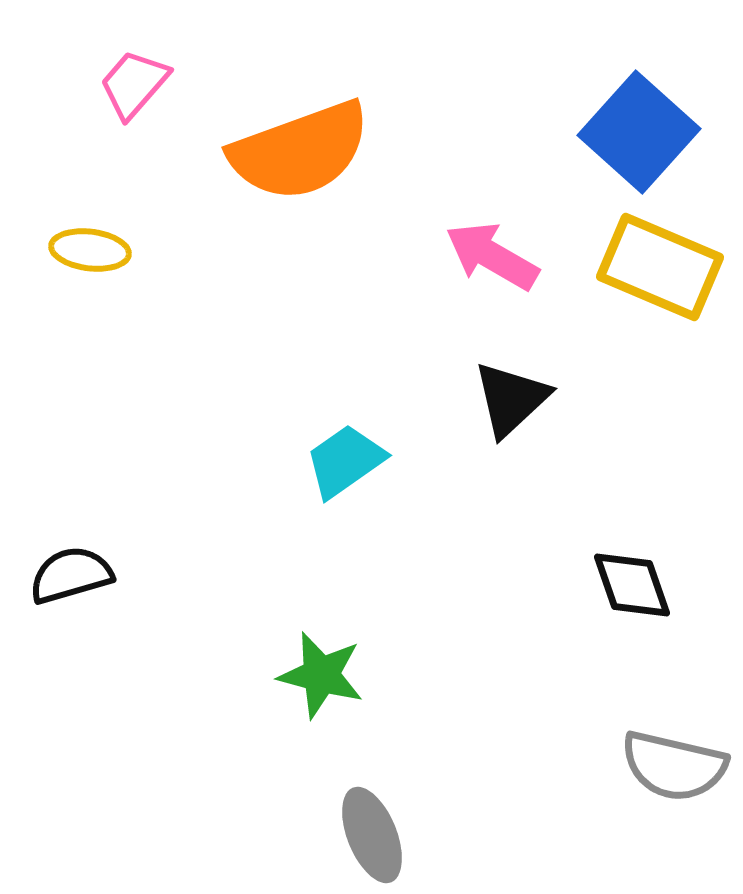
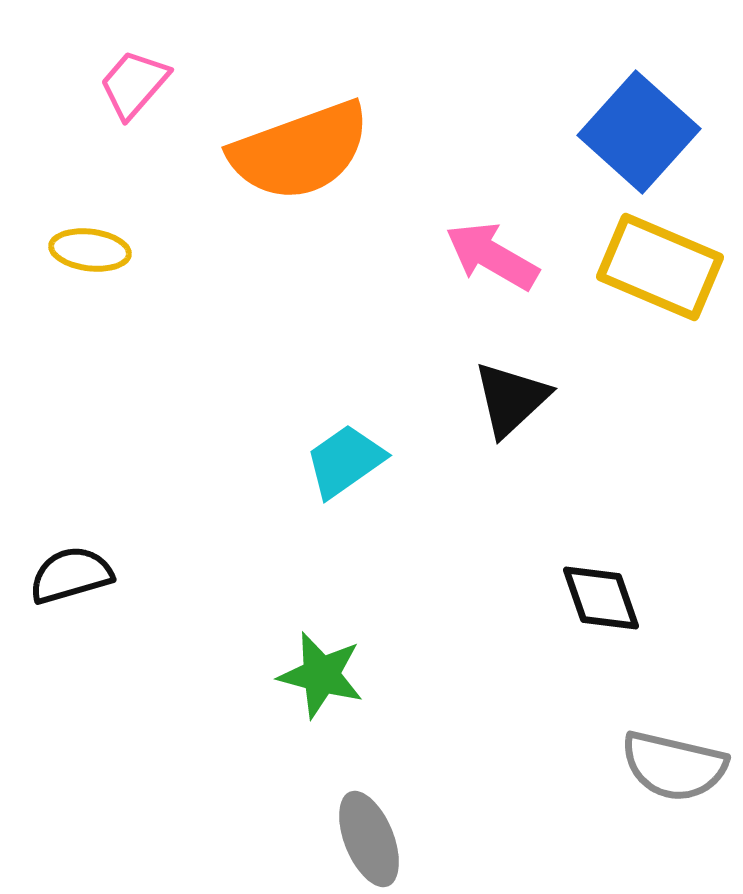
black diamond: moved 31 px left, 13 px down
gray ellipse: moved 3 px left, 4 px down
